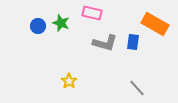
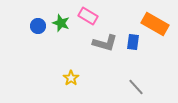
pink rectangle: moved 4 px left, 3 px down; rotated 18 degrees clockwise
yellow star: moved 2 px right, 3 px up
gray line: moved 1 px left, 1 px up
